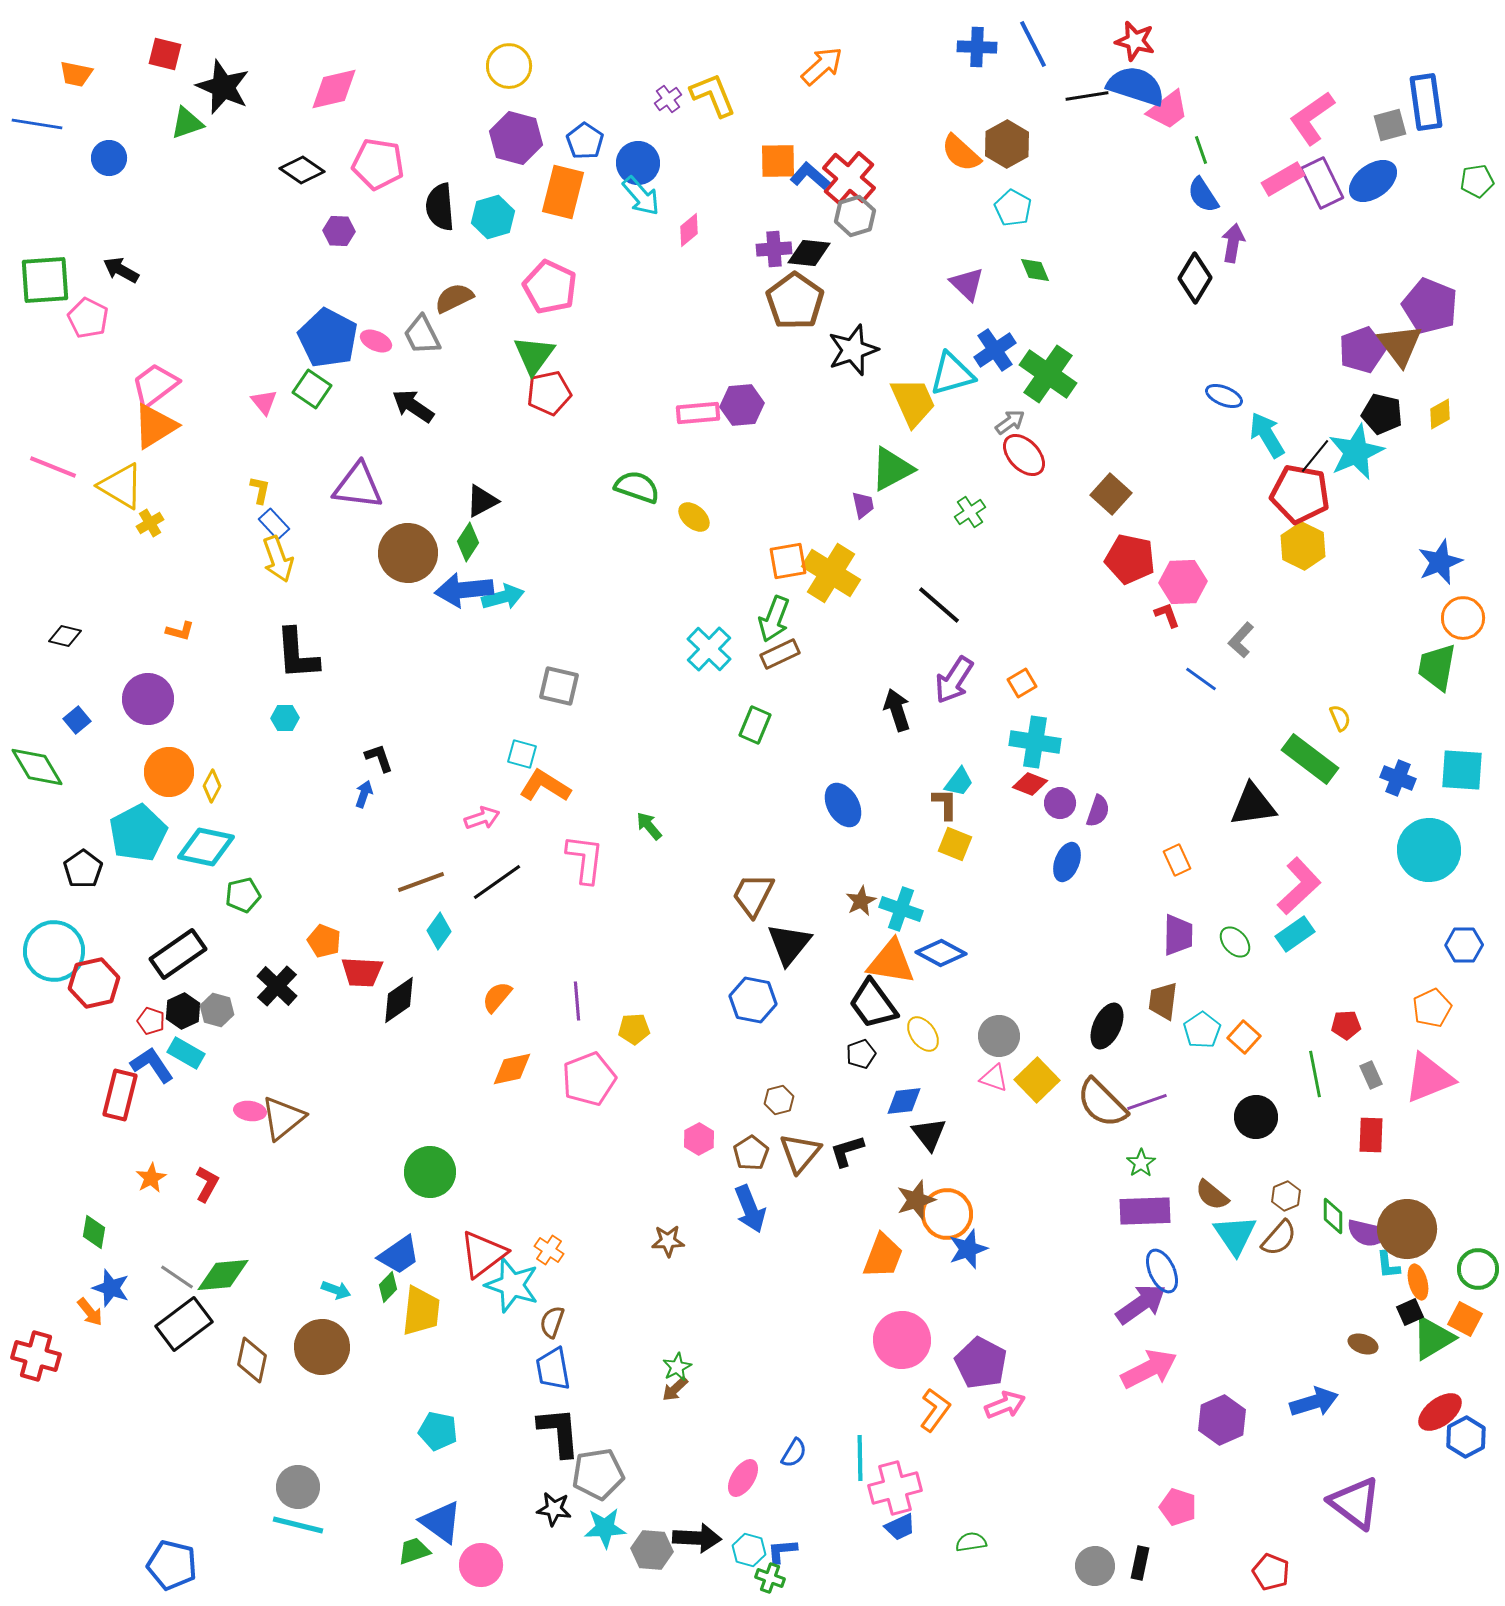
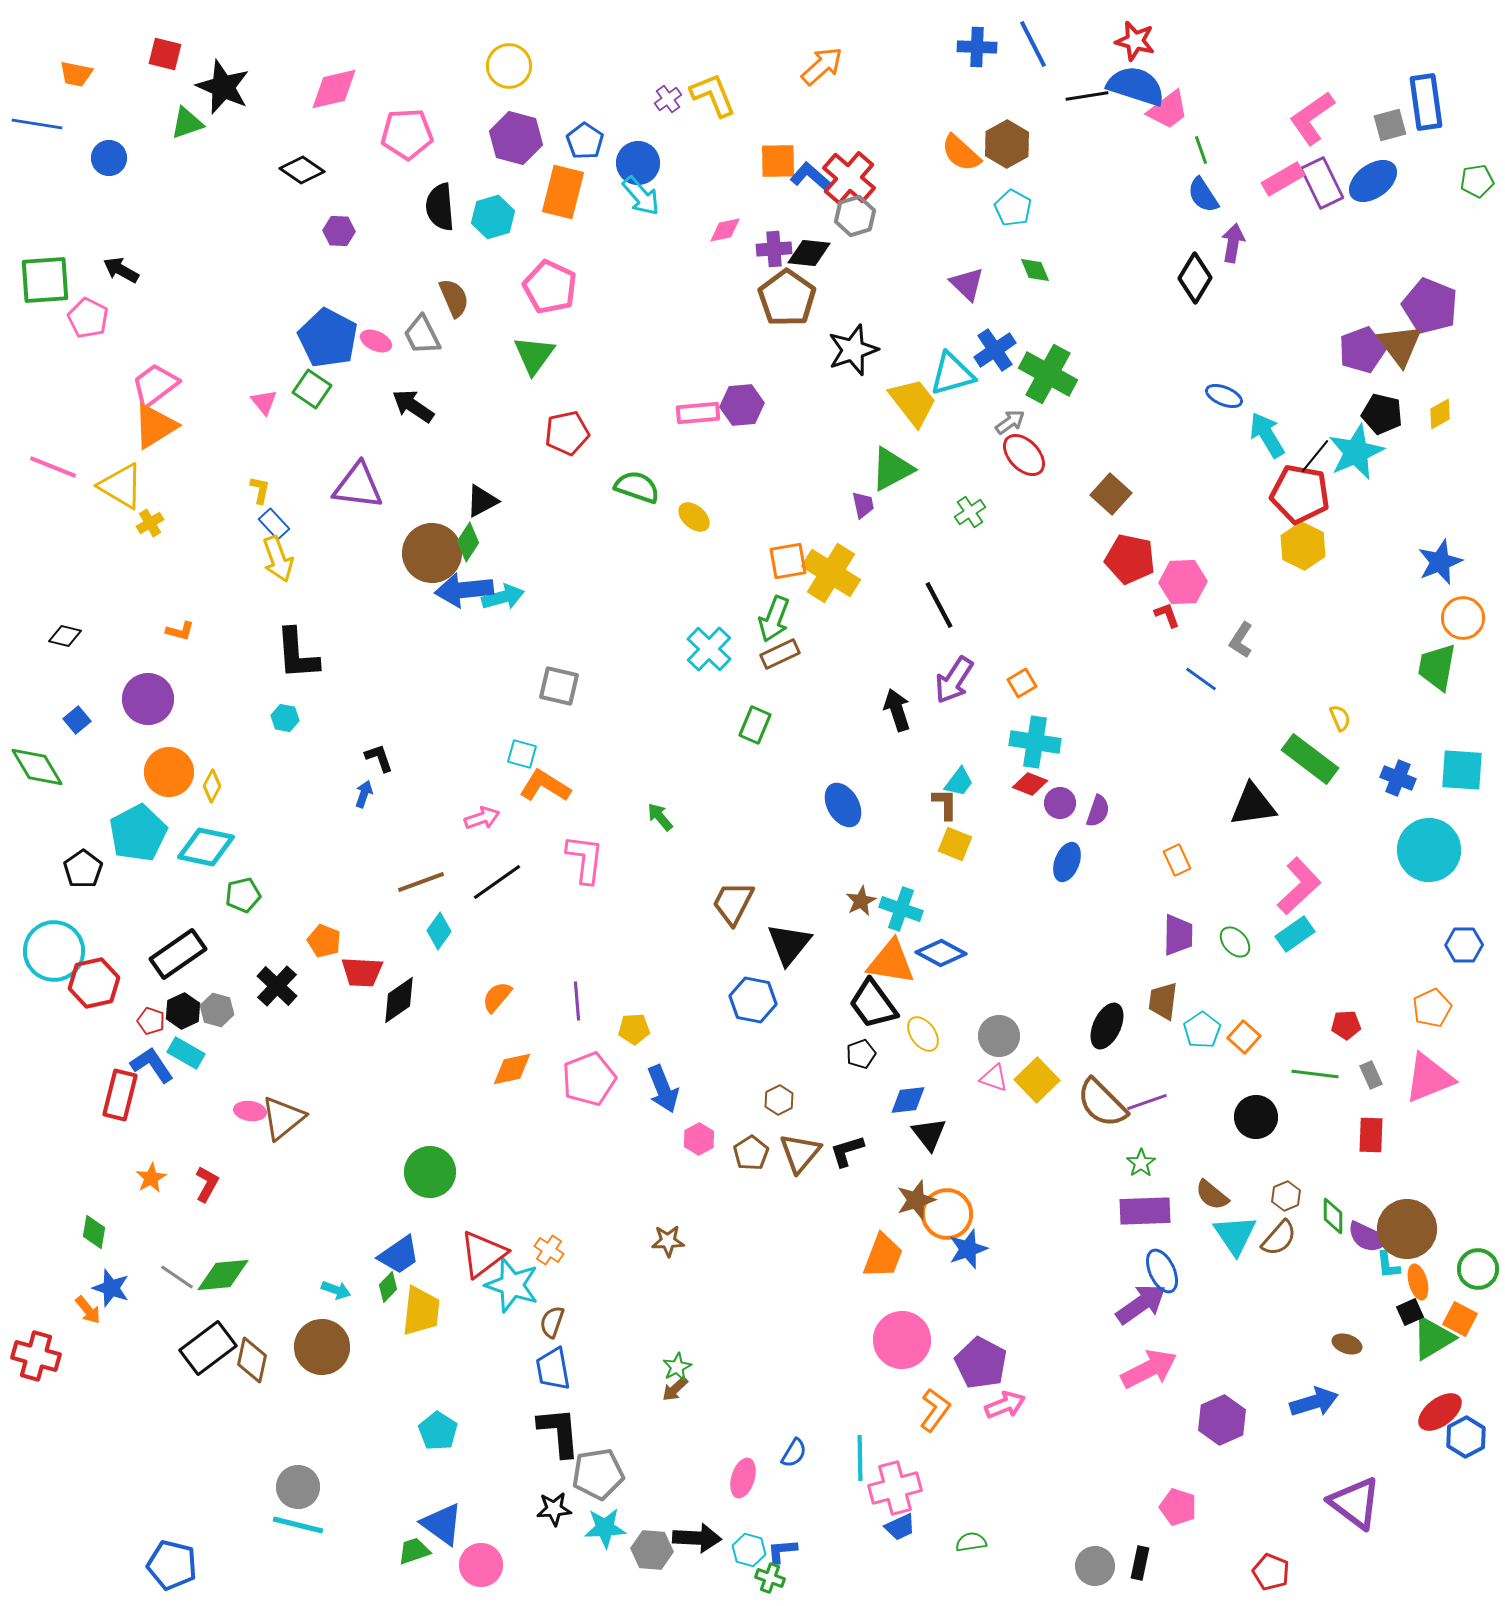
pink pentagon at (378, 164): moved 29 px right, 30 px up; rotated 12 degrees counterclockwise
pink diamond at (689, 230): moved 36 px right; rotated 28 degrees clockwise
brown semicircle at (454, 298): rotated 93 degrees clockwise
brown pentagon at (795, 301): moved 8 px left, 3 px up
green cross at (1048, 374): rotated 6 degrees counterclockwise
red pentagon at (549, 393): moved 18 px right, 40 px down
yellow trapezoid at (913, 402): rotated 14 degrees counterclockwise
brown circle at (408, 553): moved 24 px right
black line at (939, 605): rotated 21 degrees clockwise
gray L-shape at (1241, 640): rotated 9 degrees counterclockwise
cyan hexagon at (285, 718): rotated 12 degrees clockwise
green arrow at (649, 826): moved 11 px right, 9 px up
brown trapezoid at (753, 895): moved 20 px left, 8 px down
green line at (1315, 1074): rotated 72 degrees counterclockwise
brown hexagon at (779, 1100): rotated 12 degrees counterclockwise
blue diamond at (904, 1101): moved 4 px right, 1 px up
blue arrow at (750, 1209): moved 87 px left, 120 px up
purple semicircle at (1368, 1233): moved 4 px down; rotated 12 degrees clockwise
orange arrow at (90, 1312): moved 2 px left, 2 px up
orange square at (1465, 1319): moved 5 px left
black rectangle at (184, 1324): moved 24 px right, 24 px down
brown ellipse at (1363, 1344): moved 16 px left
cyan pentagon at (438, 1431): rotated 21 degrees clockwise
pink ellipse at (743, 1478): rotated 15 degrees counterclockwise
black star at (554, 1509): rotated 12 degrees counterclockwise
blue triangle at (441, 1522): moved 1 px right, 2 px down
